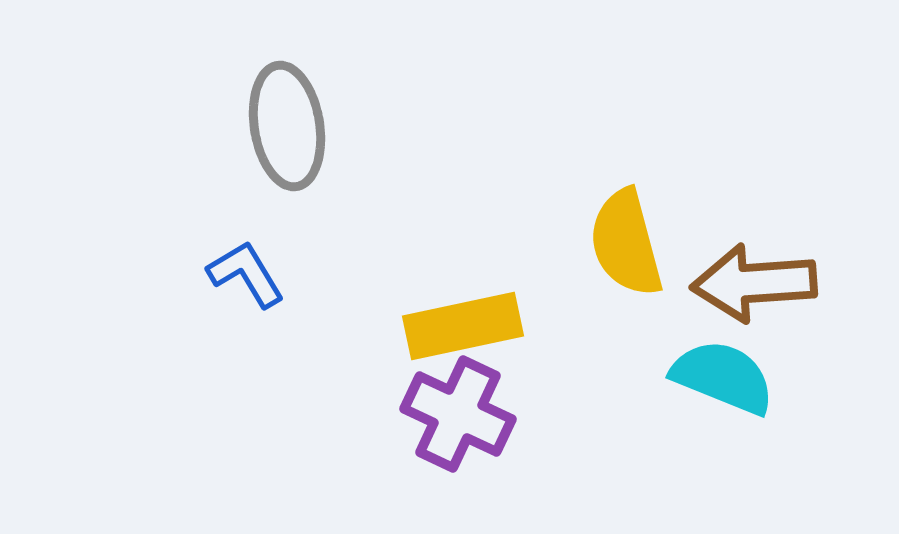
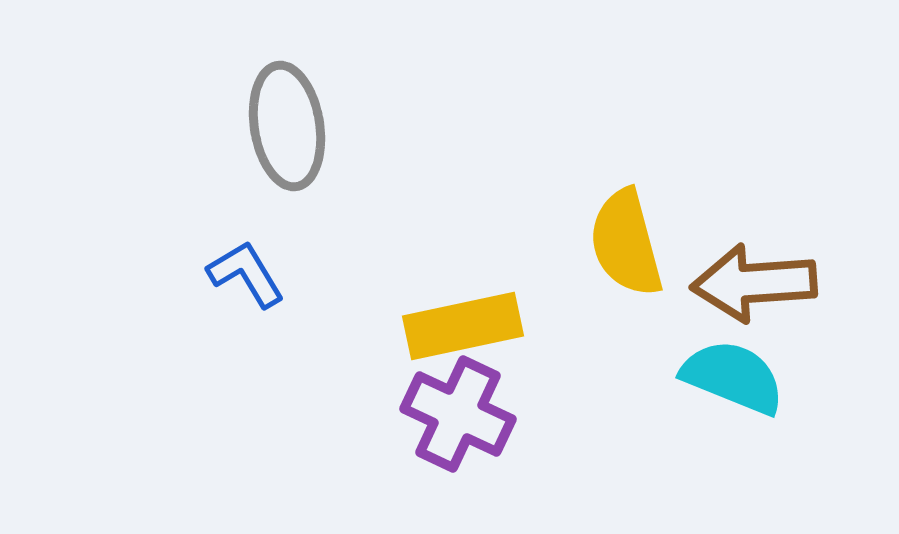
cyan semicircle: moved 10 px right
